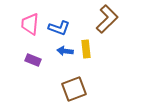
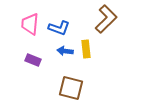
brown L-shape: moved 1 px left
brown square: moved 3 px left, 1 px up; rotated 35 degrees clockwise
